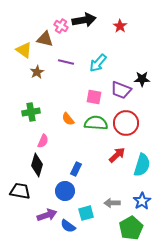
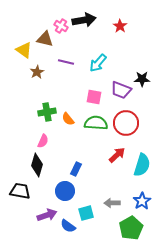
green cross: moved 16 px right
